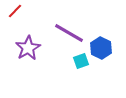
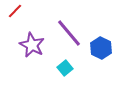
purple line: rotated 20 degrees clockwise
purple star: moved 4 px right, 3 px up; rotated 15 degrees counterclockwise
cyan square: moved 16 px left, 7 px down; rotated 21 degrees counterclockwise
